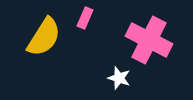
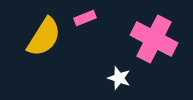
pink rectangle: rotated 45 degrees clockwise
pink cross: moved 5 px right, 1 px up
